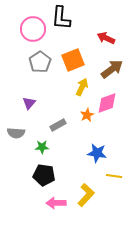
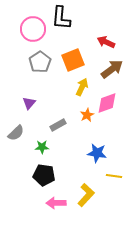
red arrow: moved 4 px down
gray semicircle: rotated 48 degrees counterclockwise
